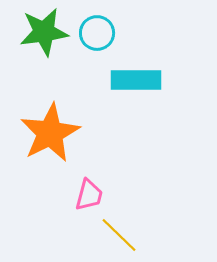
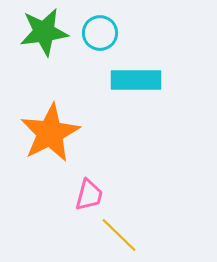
cyan circle: moved 3 px right
